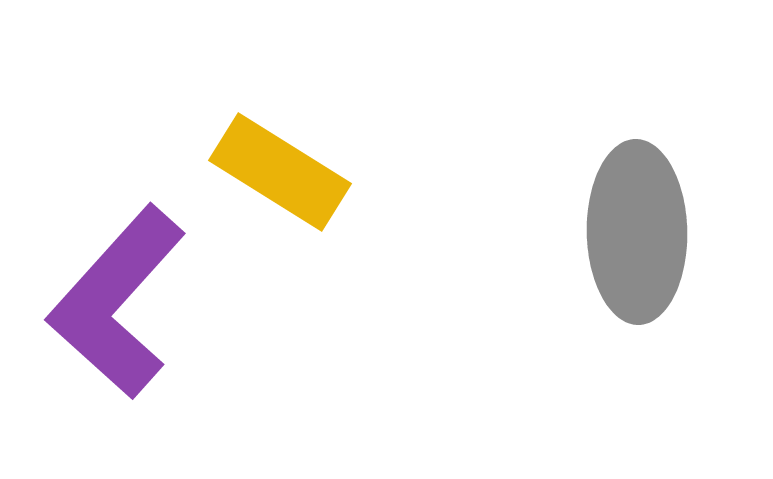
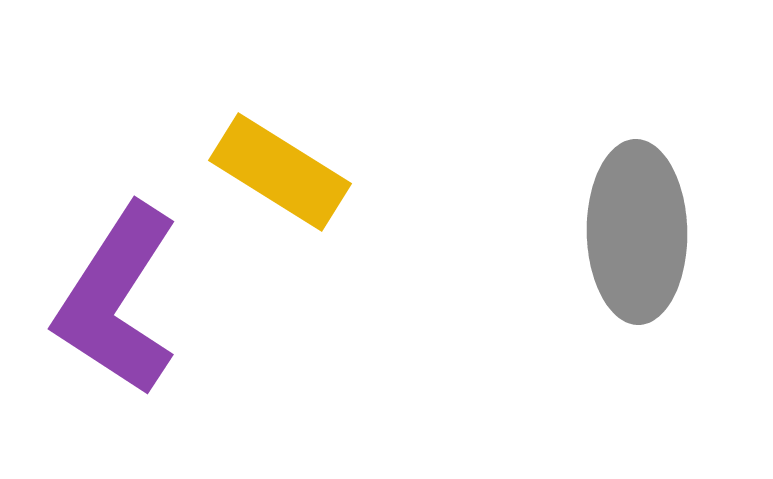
purple L-shape: moved 2 px up; rotated 9 degrees counterclockwise
